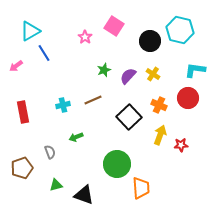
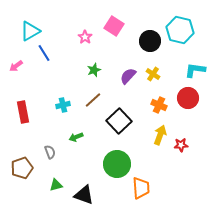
green star: moved 10 px left
brown line: rotated 18 degrees counterclockwise
black square: moved 10 px left, 4 px down
